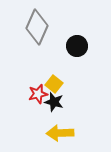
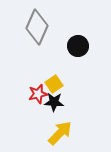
black circle: moved 1 px right
yellow square: rotated 18 degrees clockwise
black star: rotated 12 degrees counterclockwise
yellow arrow: rotated 136 degrees clockwise
